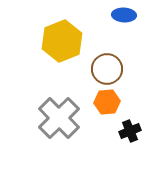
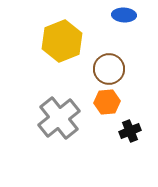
brown circle: moved 2 px right
gray cross: rotated 6 degrees clockwise
